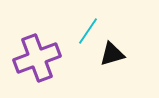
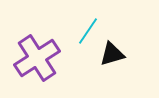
purple cross: rotated 12 degrees counterclockwise
